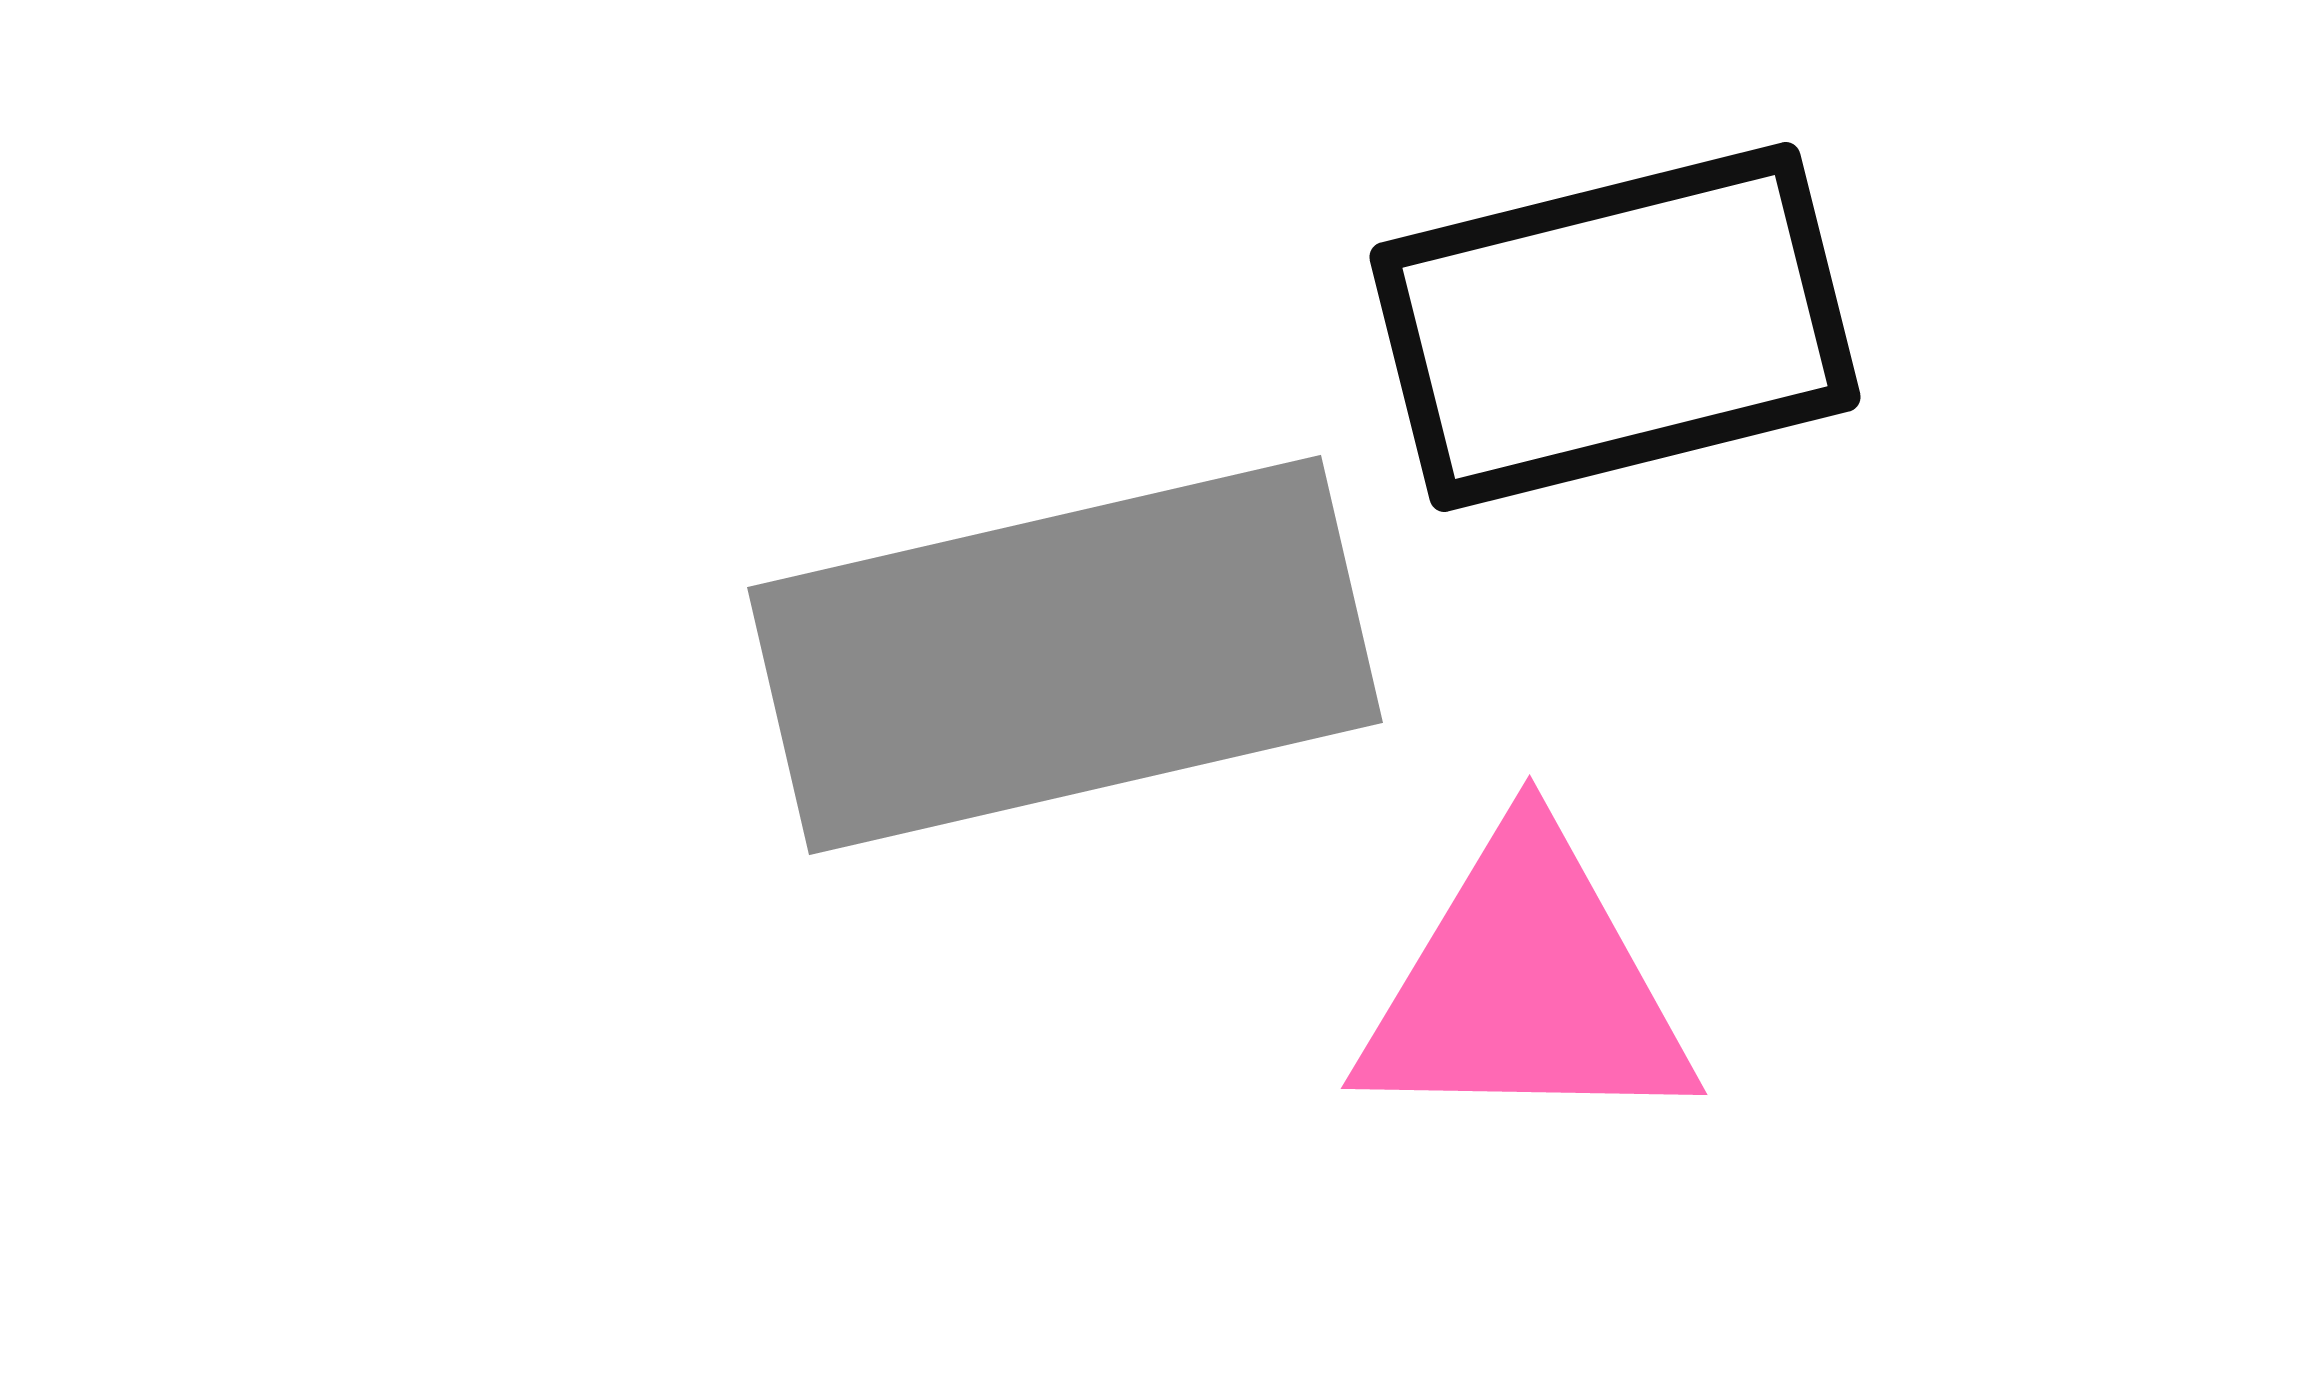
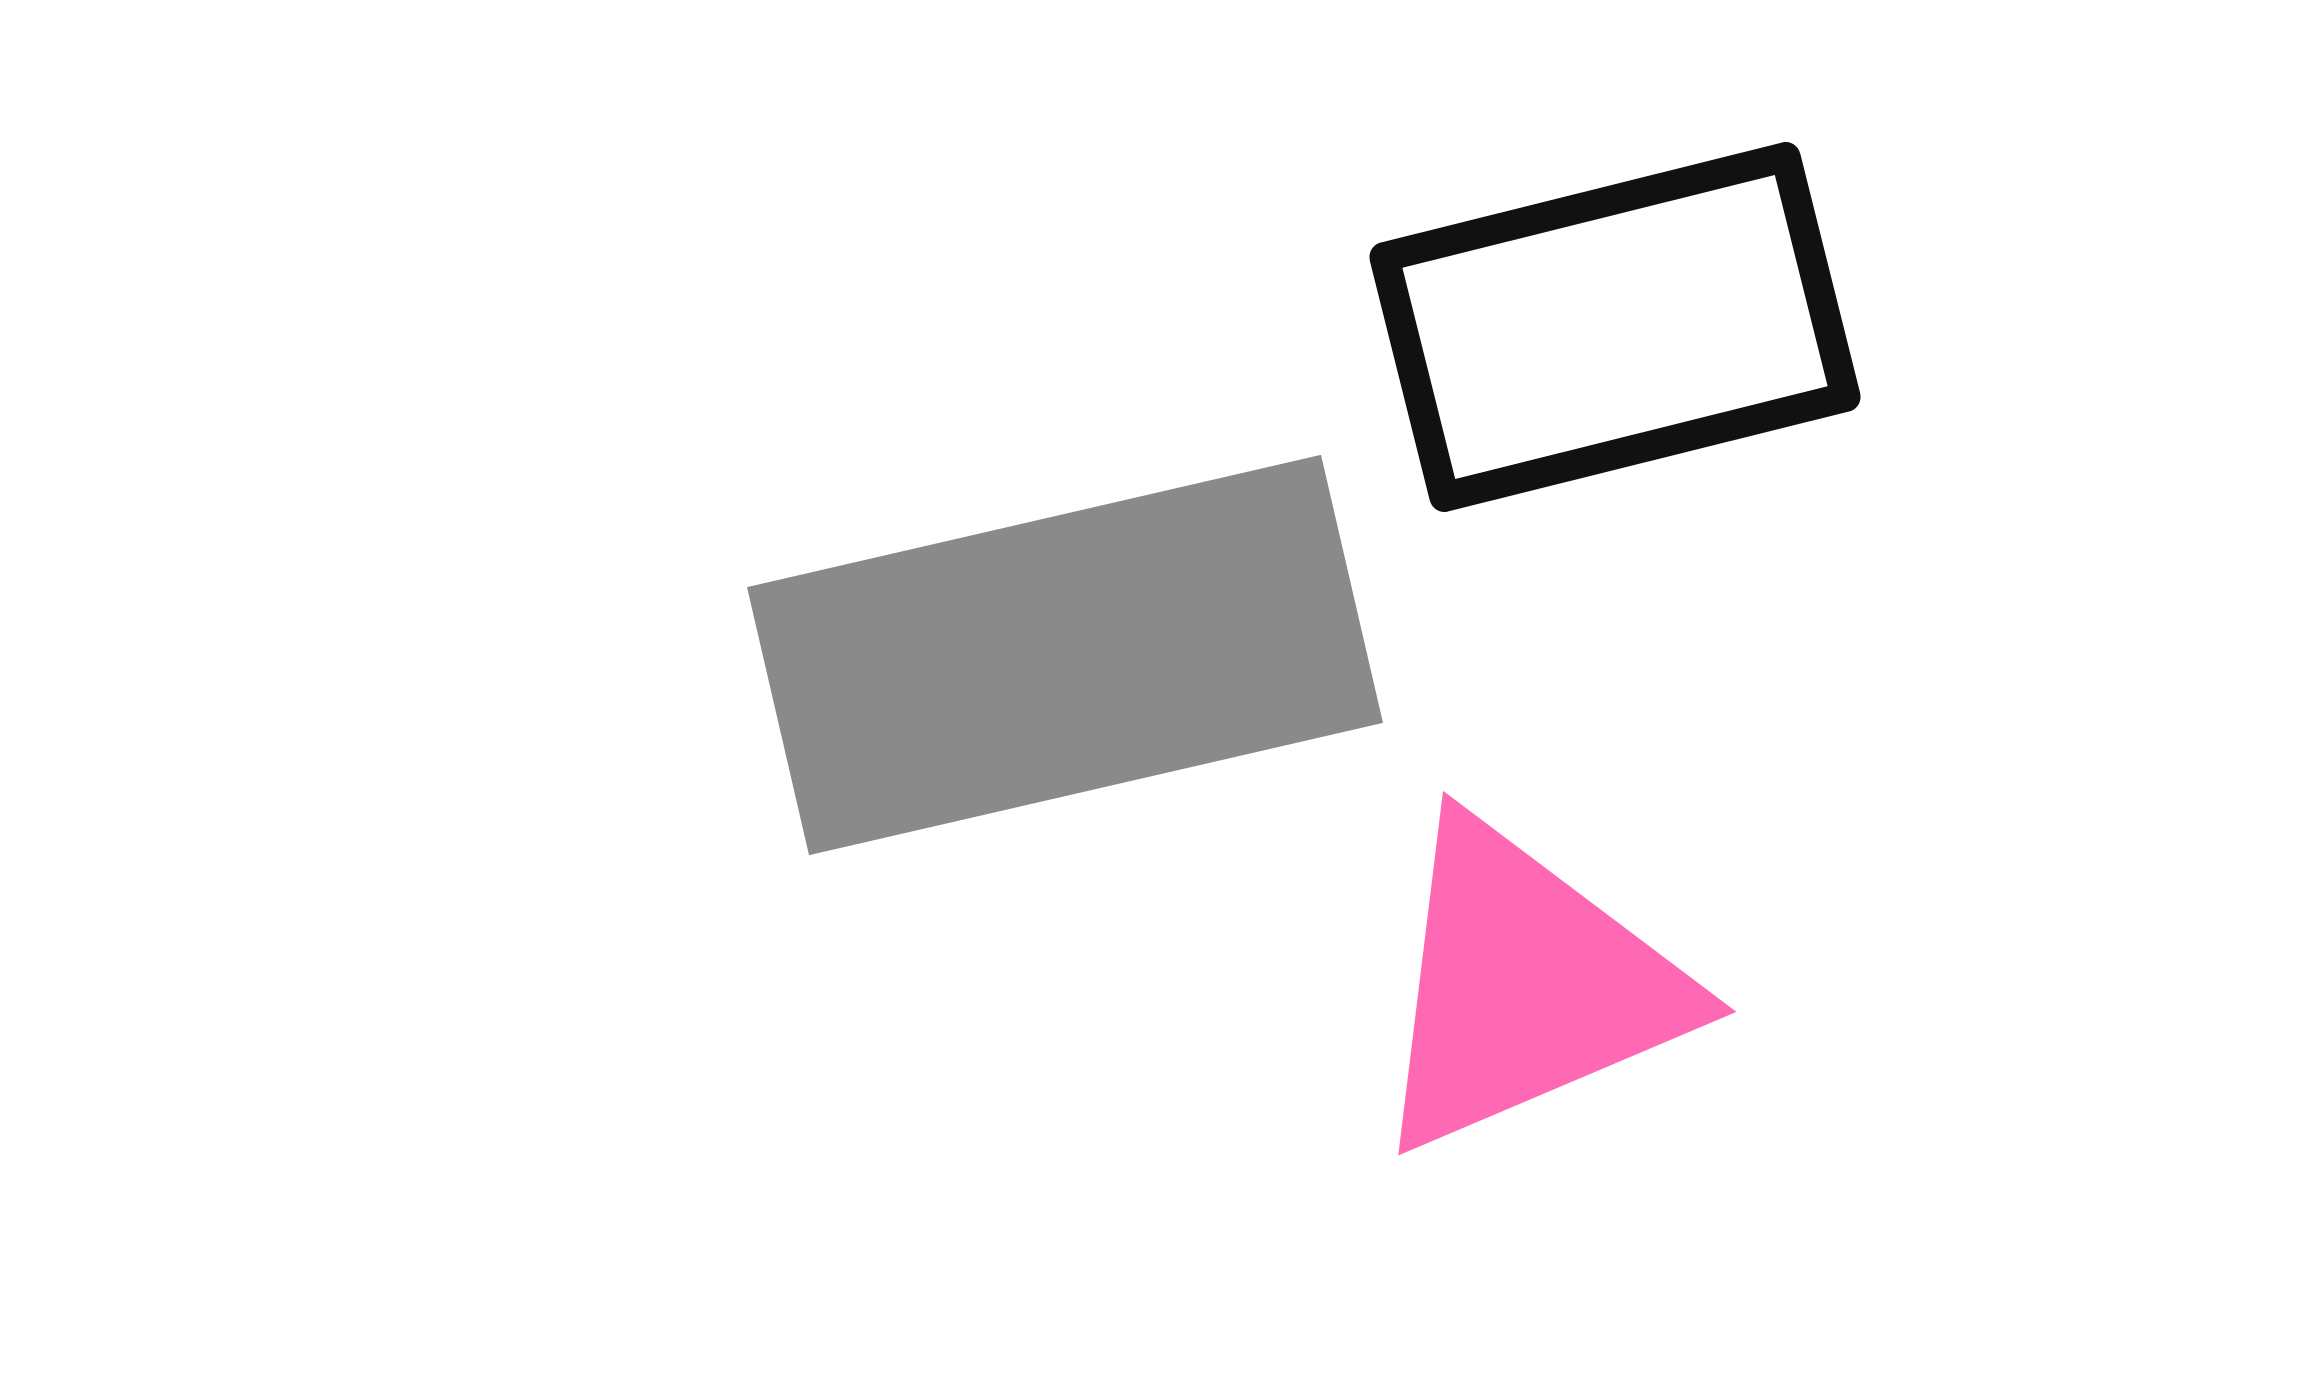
pink triangle: rotated 24 degrees counterclockwise
